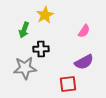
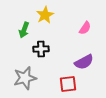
pink semicircle: moved 1 px right, 3 px up
gray star: moved 10 px down; rotated 10 degrees counterclockwise
